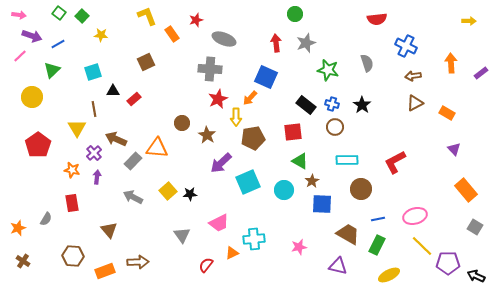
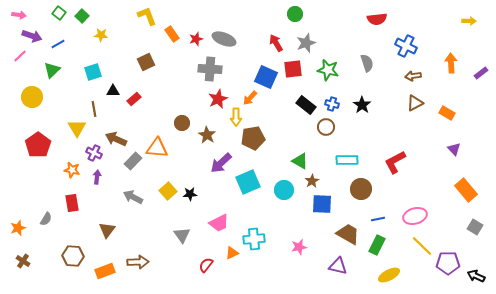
red star at (196, 20): moved 19 px down
red arrow at (276, 43): rotated 24 degrees counterclockwise
brown circle at (335, 127): moved 9 px left
red square at (293, 132): moved 63 px up
purple cross at (94, 153): rotated 21 degrees counterclockwise
brown triangle at (109, 230): moved 2 px left; rotated 18 degrees clockwise
